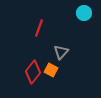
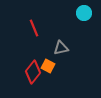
red line: moved 5 px left; rotated 42 degrees counterclockwise
gray triangle: moved 4 px up; rotated 35 degrees clockwise
orange square: moved 3 px left, 4 px up
